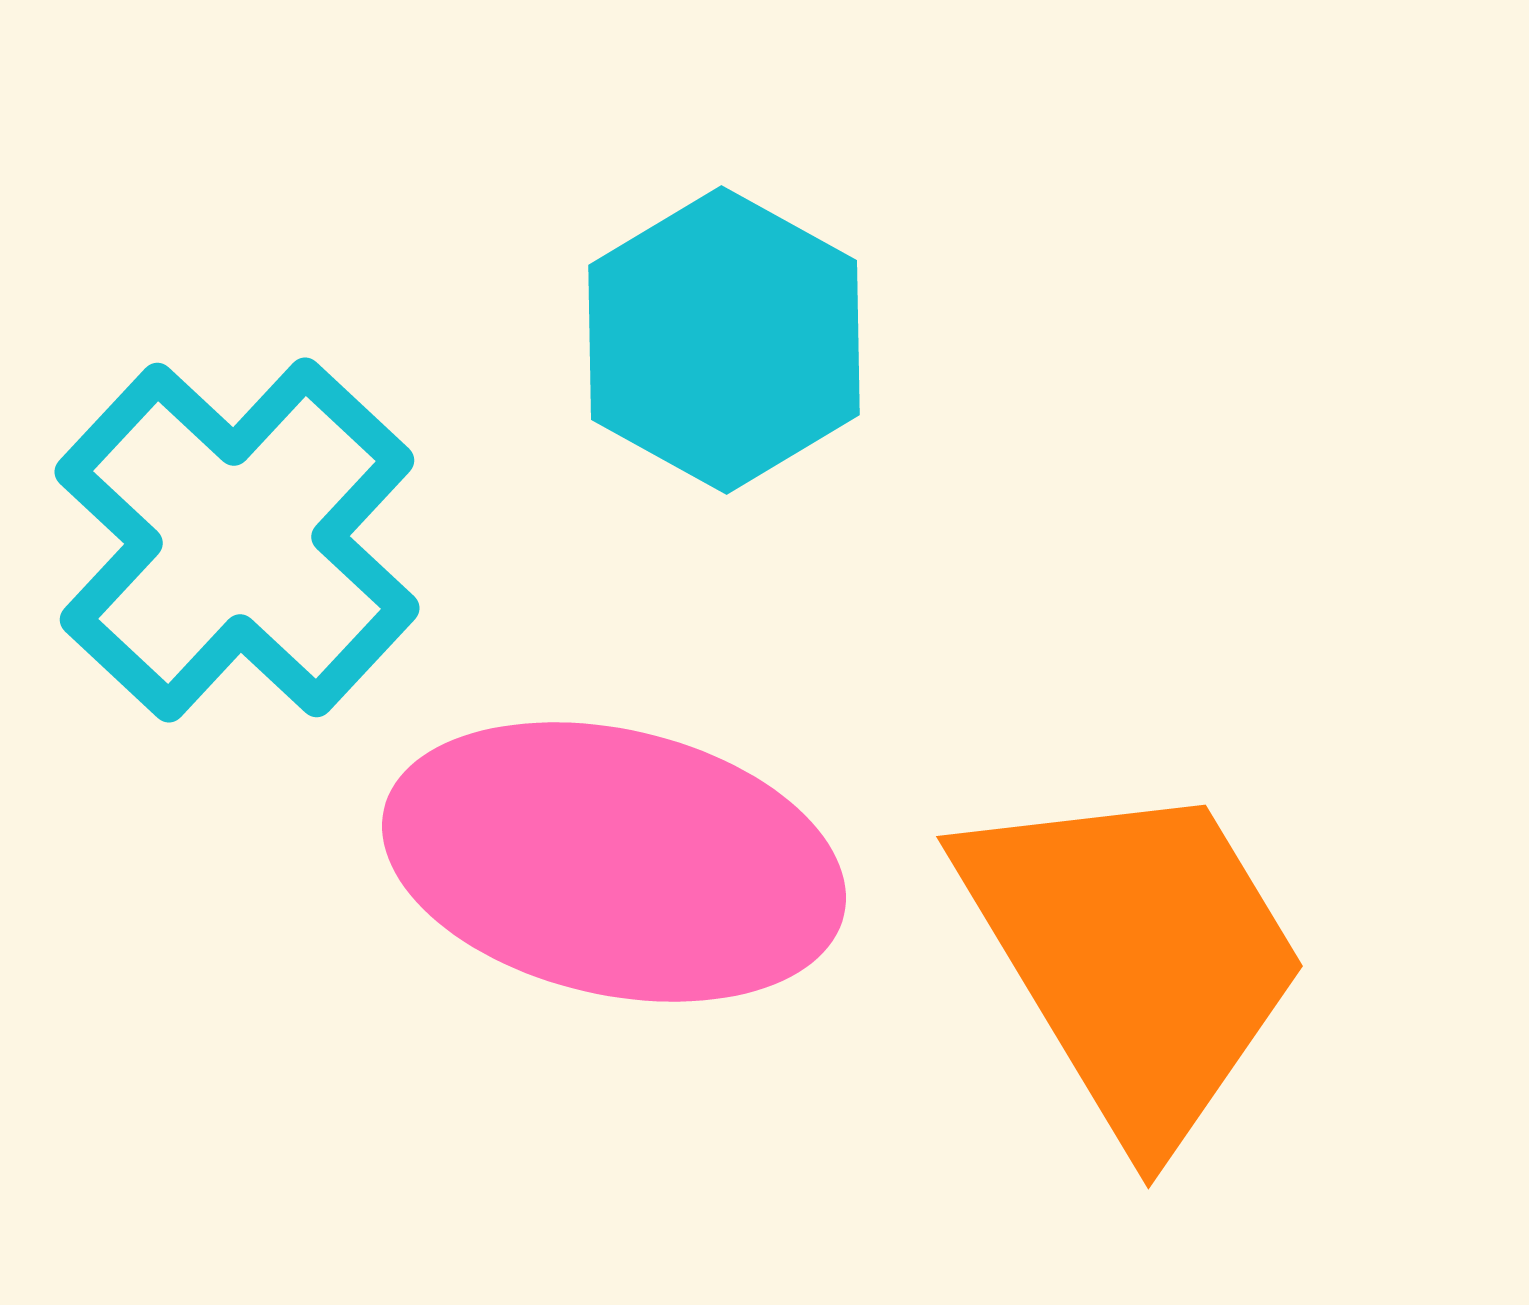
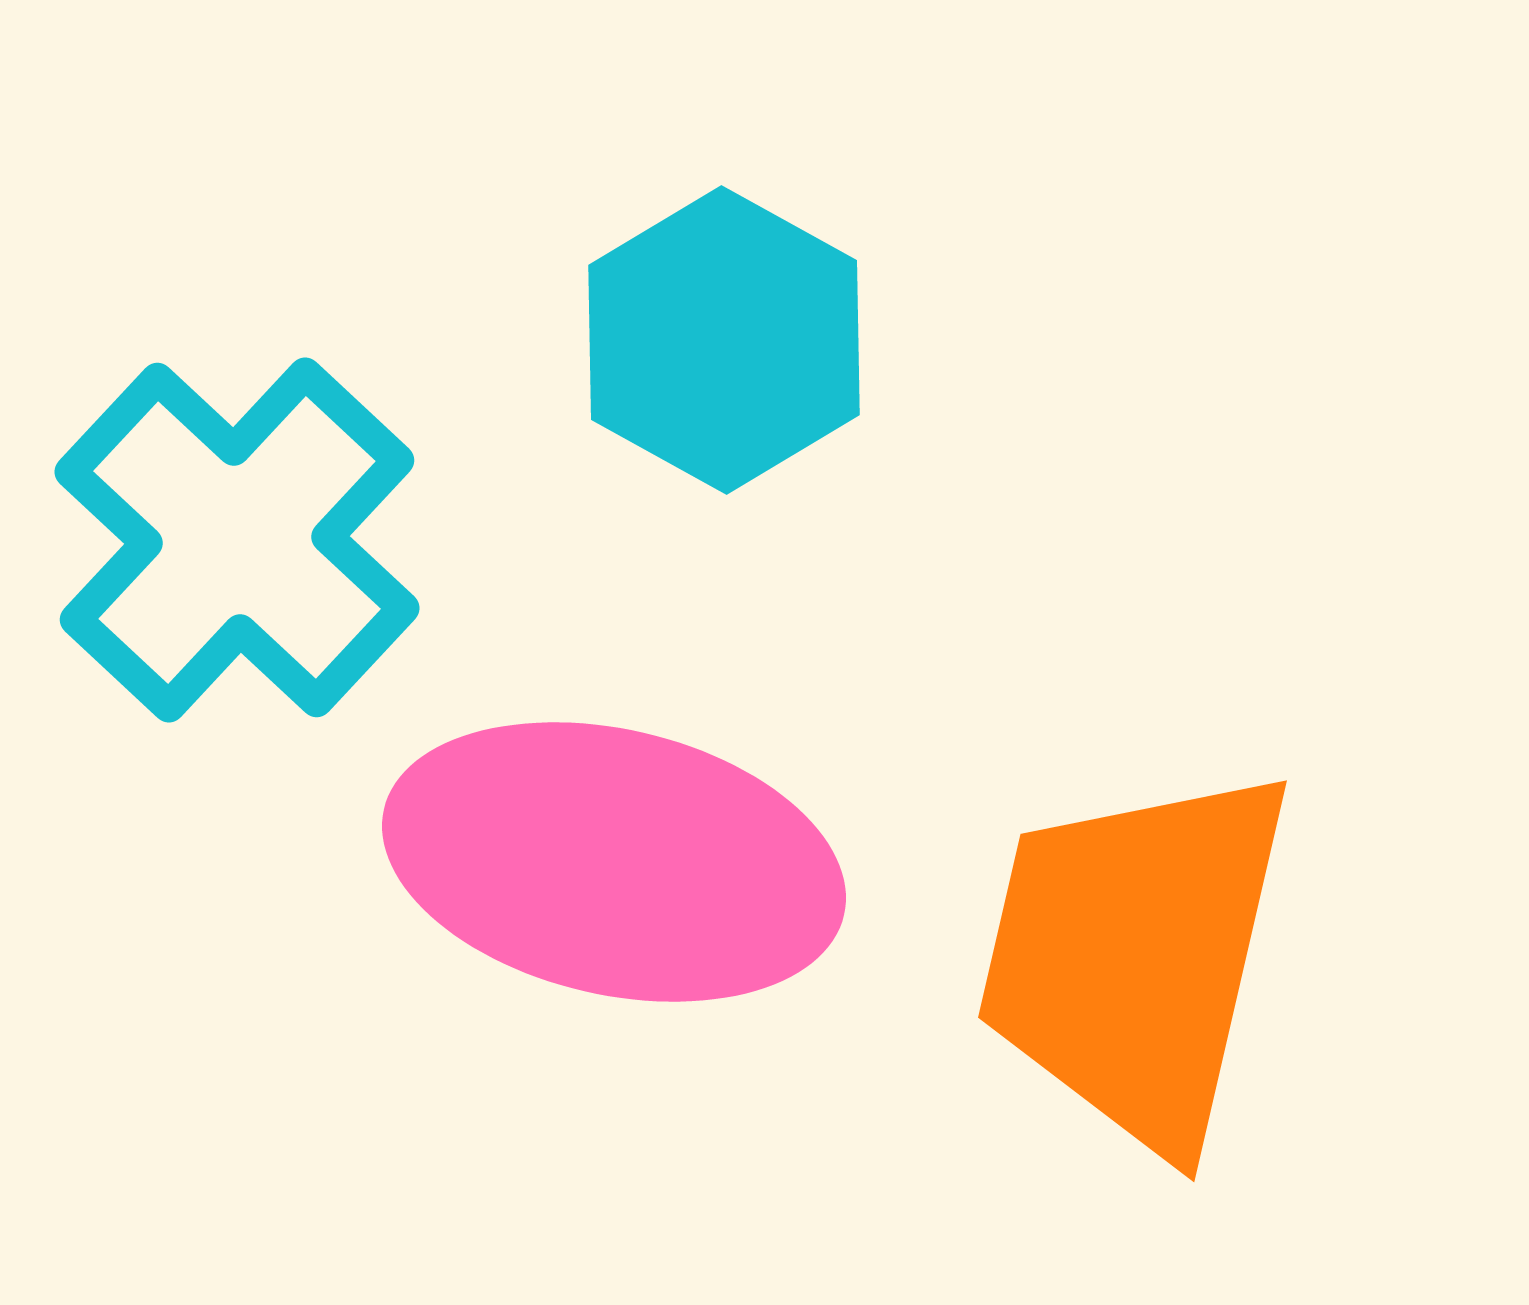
orange trapezoid: rotated 136 degrees counterclockwise
